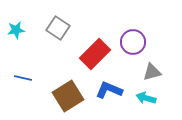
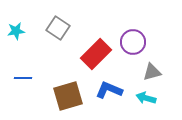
cyan star: moved 1 px down
red rectangle: moved 1 px right
blue line: rotated 12 degrees counterclockwise
brown square: rotated 16 degrees clockwise
